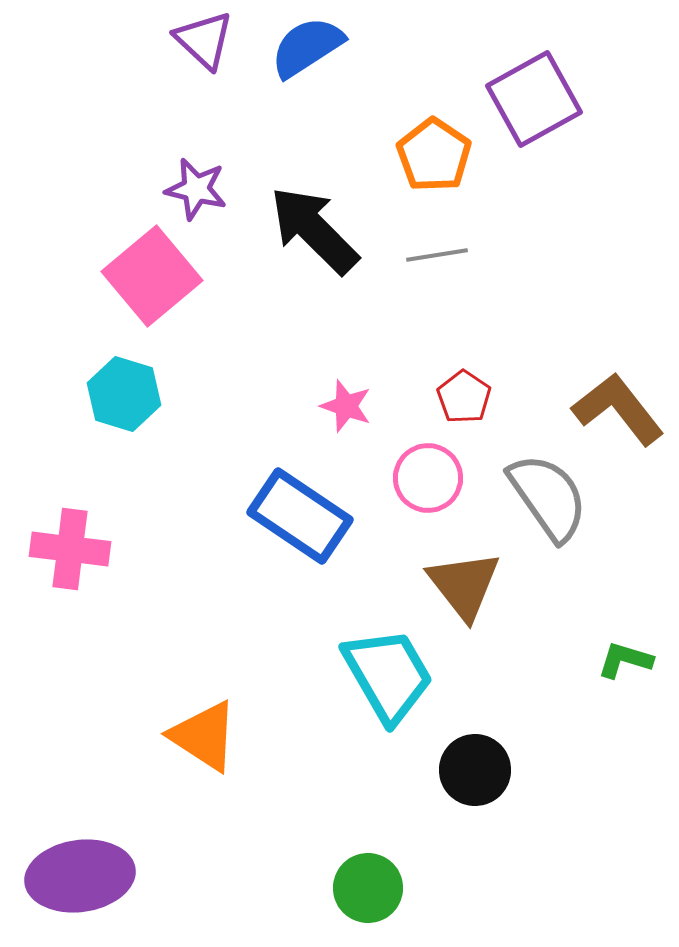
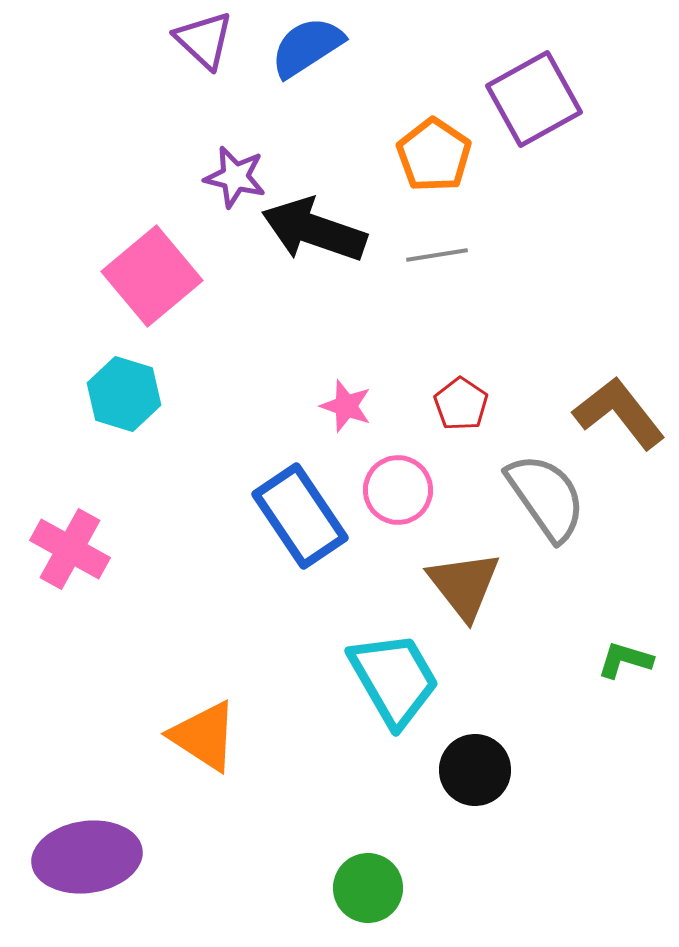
purple star: moved 39 px right, 12 px up
black arrow: rotated 26 degrees counterclockwise
red pentagon: moved 3 px left, 7 px down
brown L-shape: moved 1 px right, 4 px down
pink circle: moved 30 px left, 12 px down
gray semicircle: moved 2 px left
blue rectangle: rotated 22 degrees clockwise
pink cross: rotated 22 degrees clockwise
cyan trapezoid: moved 6 px right, 4 px down
purple ellipse: moved 7 px right, 19 px up
